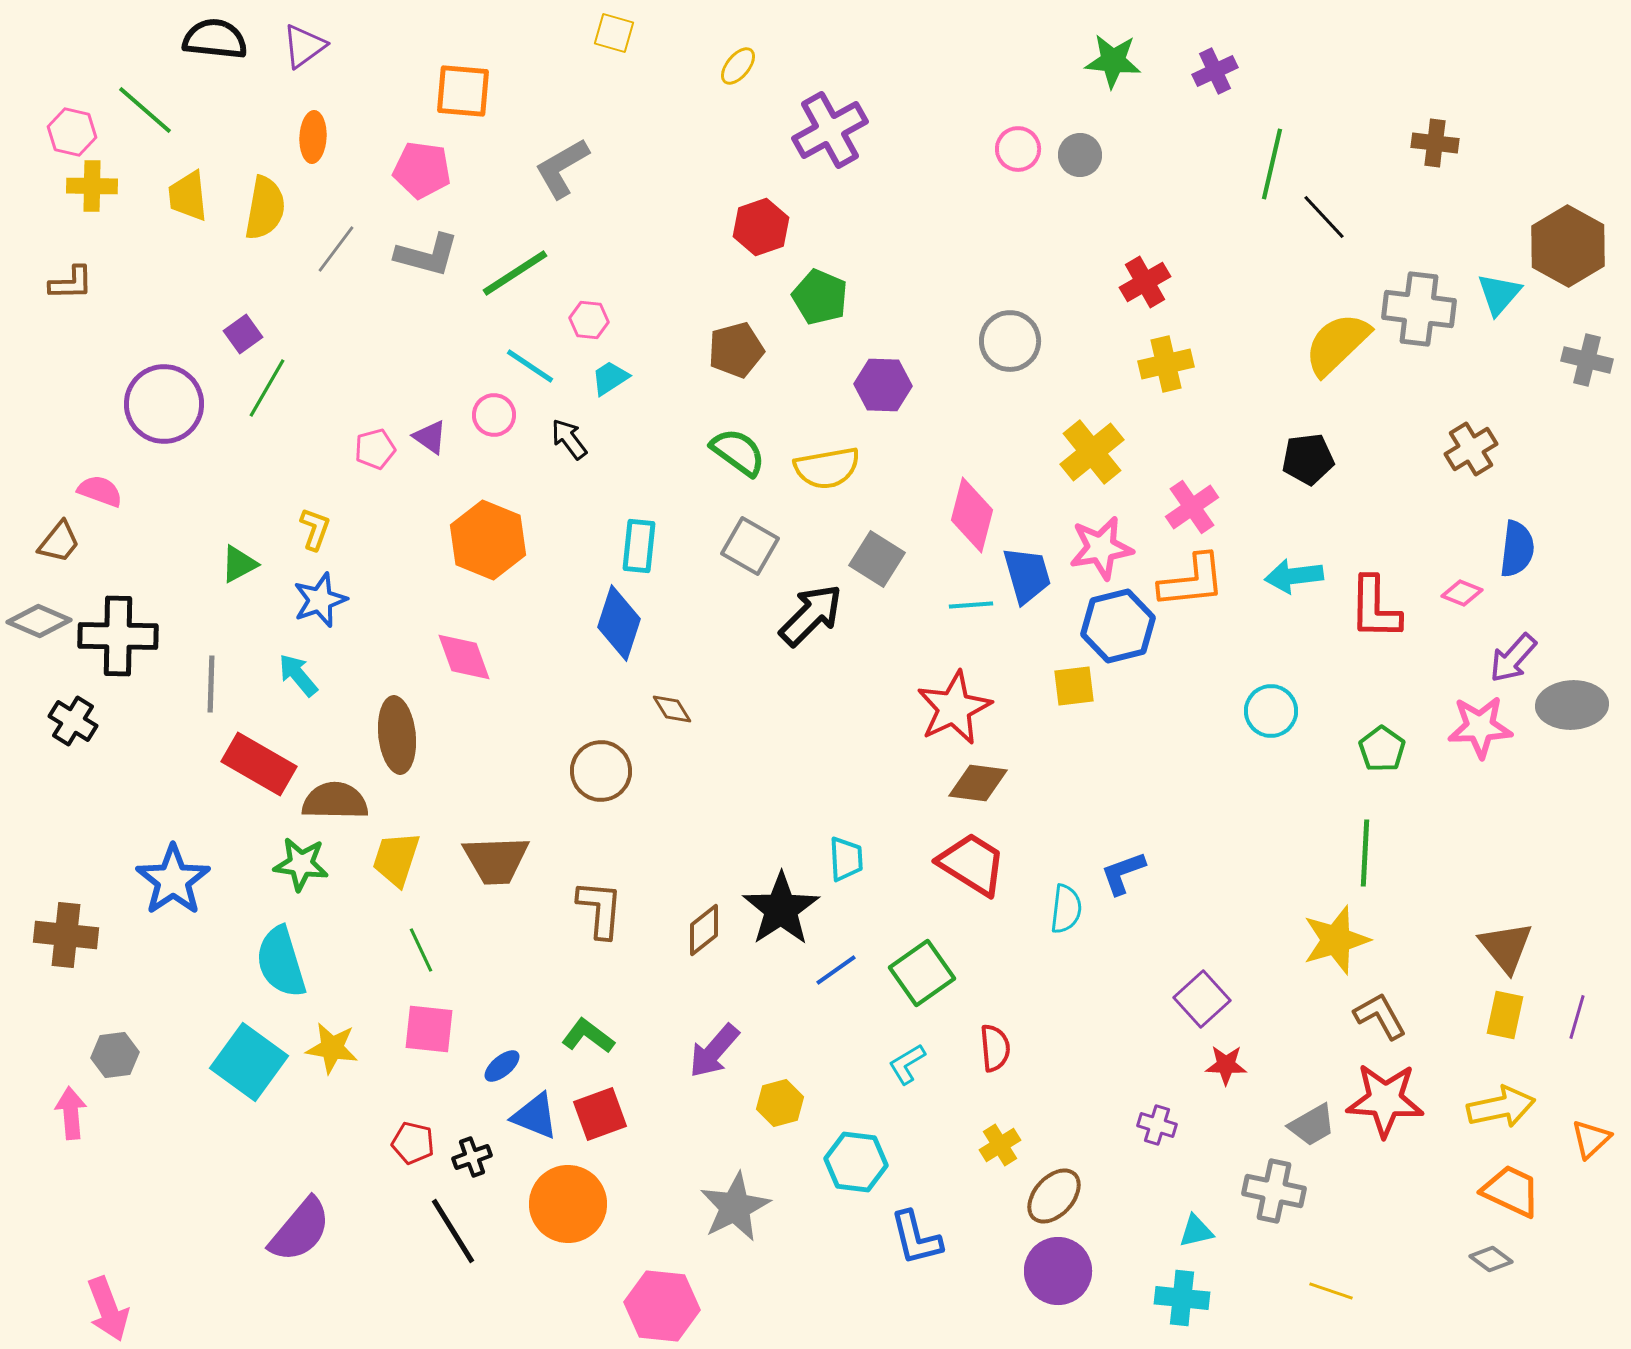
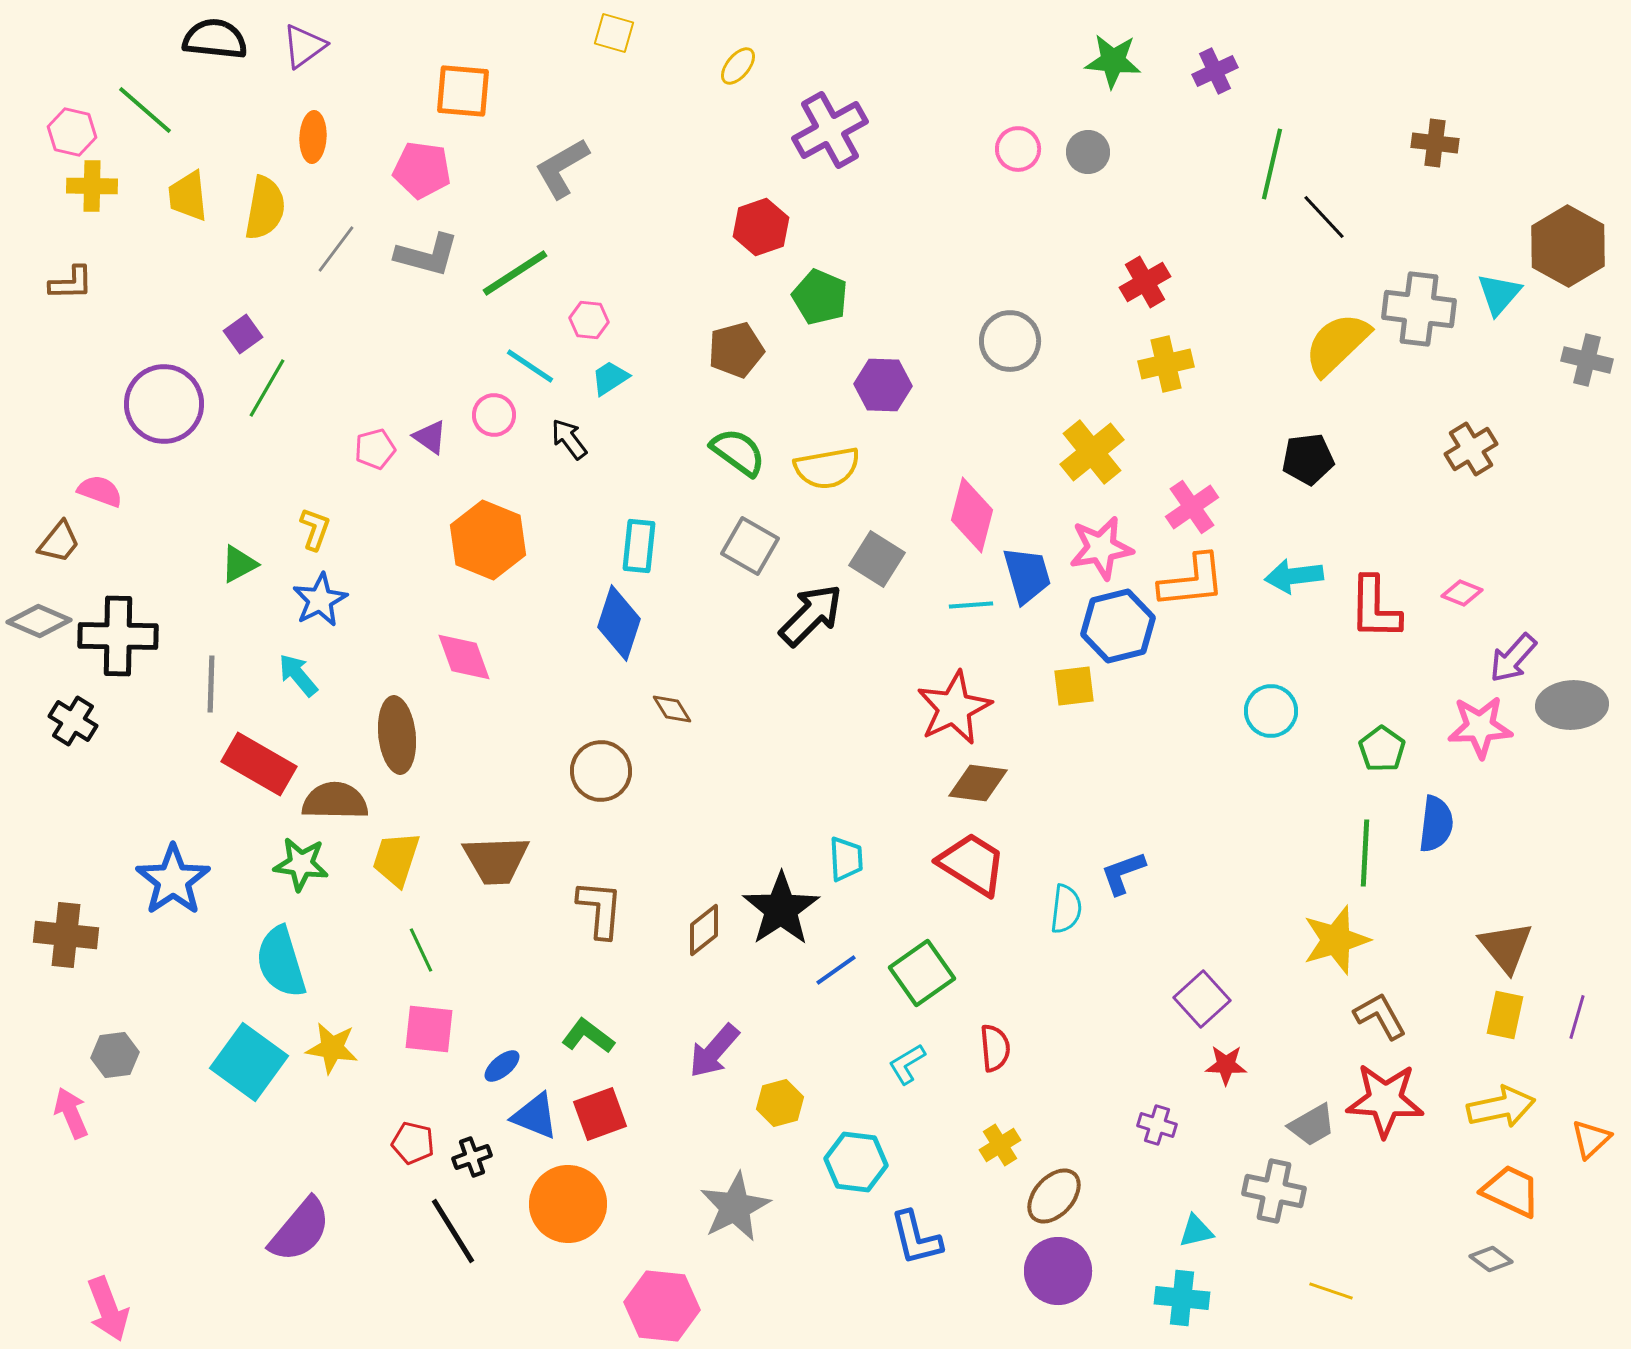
gray circle at (1080, 155): moved 8 px right, 3 px up
blue semicircle at (1517, 549): moved 81 px left, 275 px down
blue star at (320, 600): rotated 8 degrees counterclockwise
pink arrow at (71, 1113): rotated 18 degrees counterclockwise
